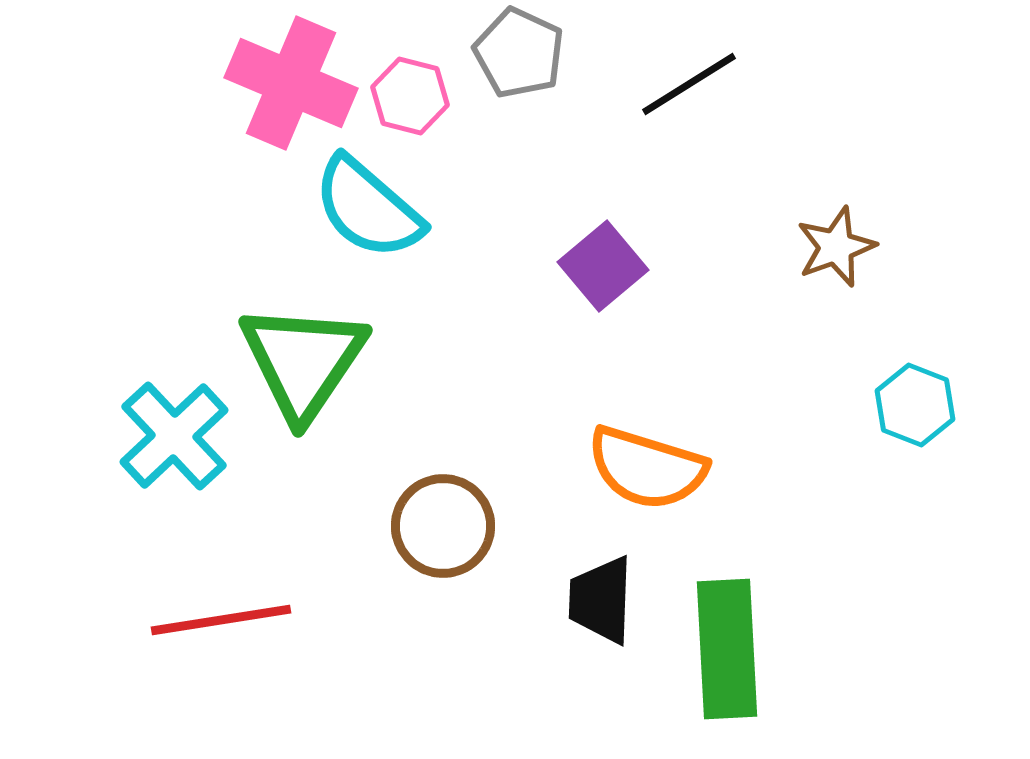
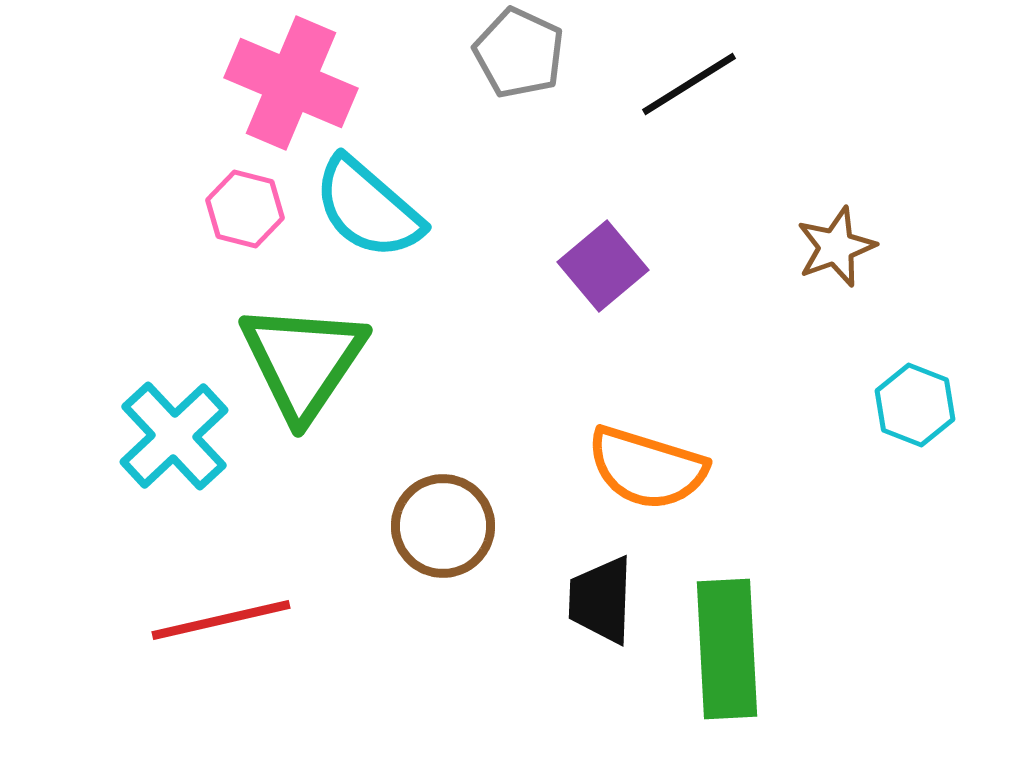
pink hexagon: moved 165 px left, 113 px down
red line: rotated 4 degrees counterclockwise
